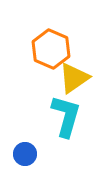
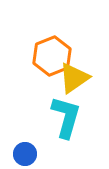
orange hexagon: moved 1 px right, 7 px down; rotated 15 degrees clockwise
cyan L-shape: moved 1 px down
